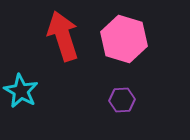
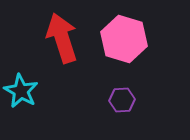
red arrow: moved 1 px left, 2 px down
